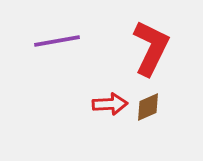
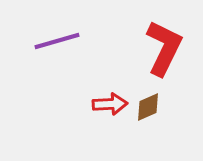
purple line: rotated 6 degrees counterclockwise
red L-shape: moved 13 px right
